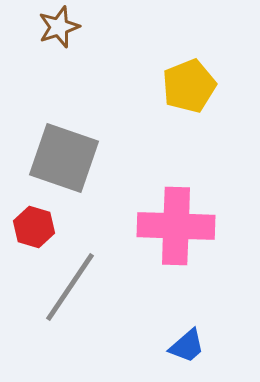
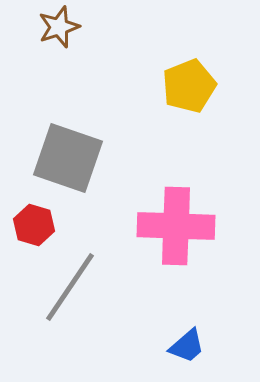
gray square: moved 4 px right
red hexagon: moved 2 px up
